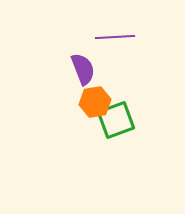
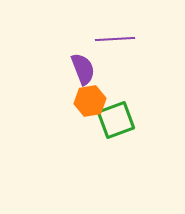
purple line: moved 2 px down
orange hexagon: moved 5 px left, 1 px up
